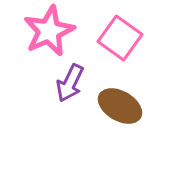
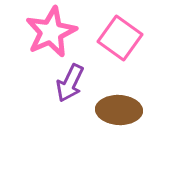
pink star: moved 2 px right, 1 px down
brown ellipse: moved 1 px left, 4 px down; rotated 27 degrees counterclockwise
